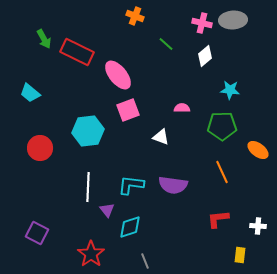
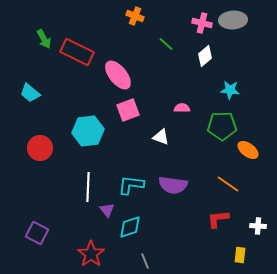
orange ellipse: moved 10 px left
orange line: moved 6 px right, 12 px down; rotated 30 degrees counterclockwise
